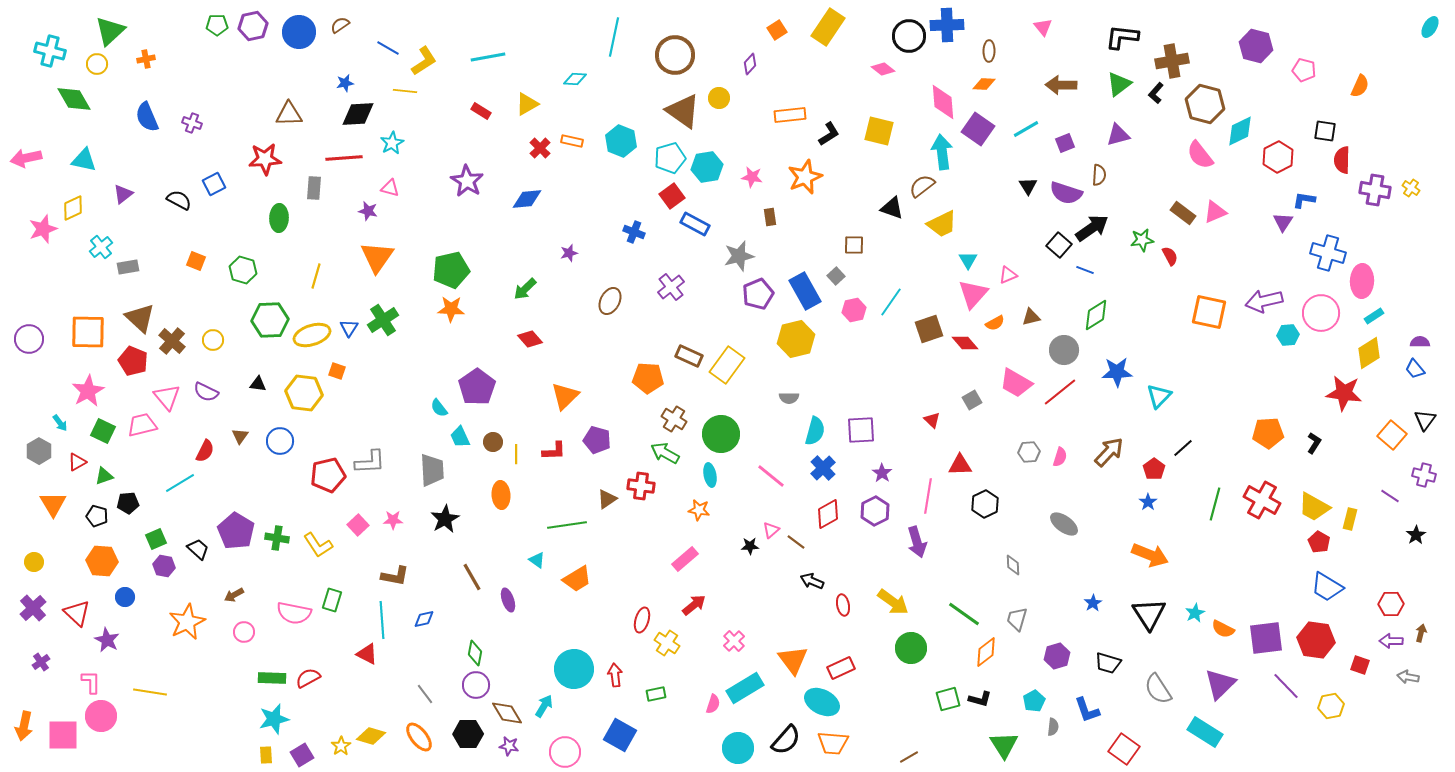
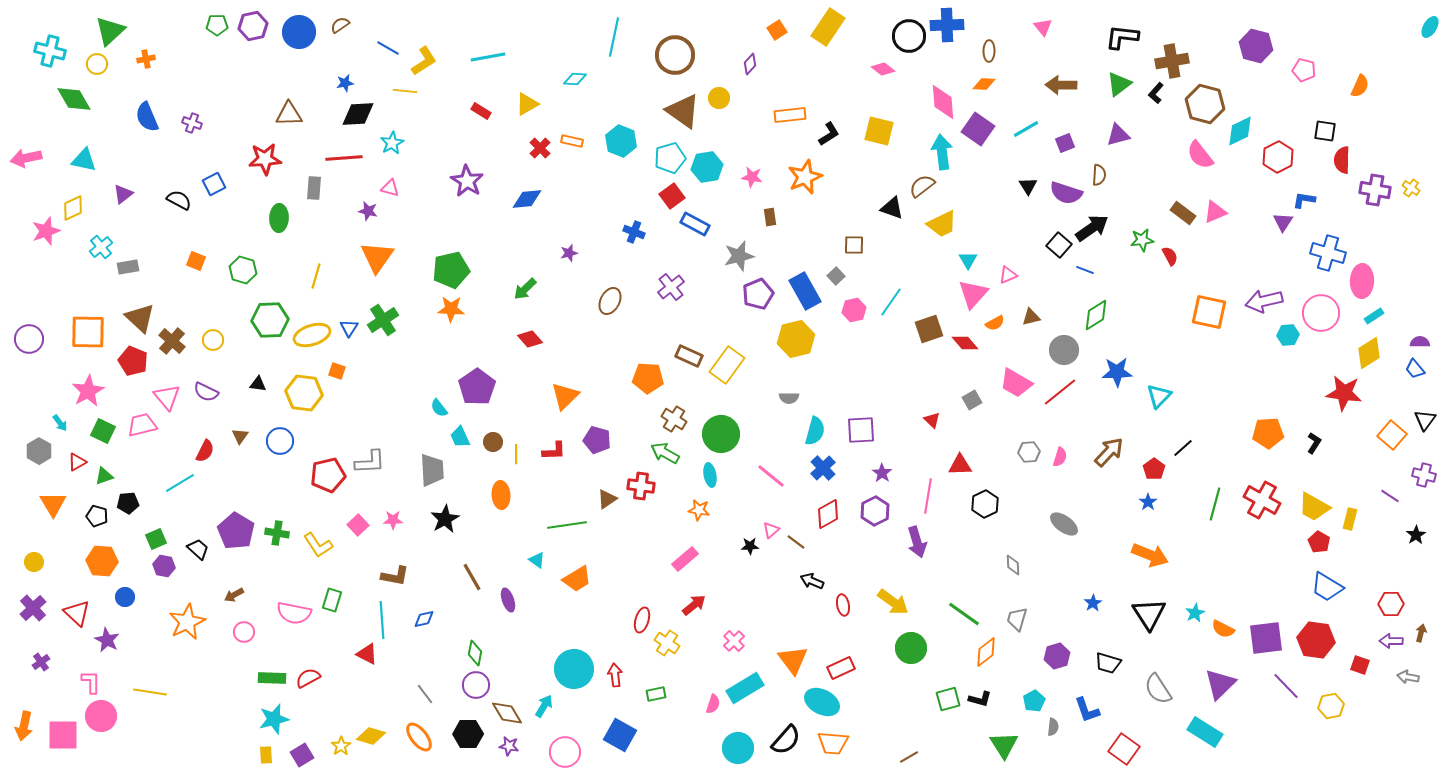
pink star at (43, 229): moved 3 px right, 2 px down
green cross at (277, 538): moved 5 px up
